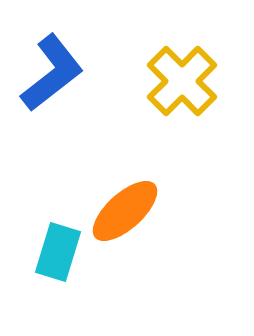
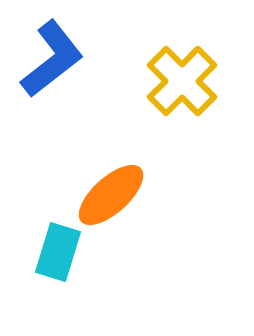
blue L-shape: moved 14 px up
orange ellipse: moved 14 px left, 16 px up
